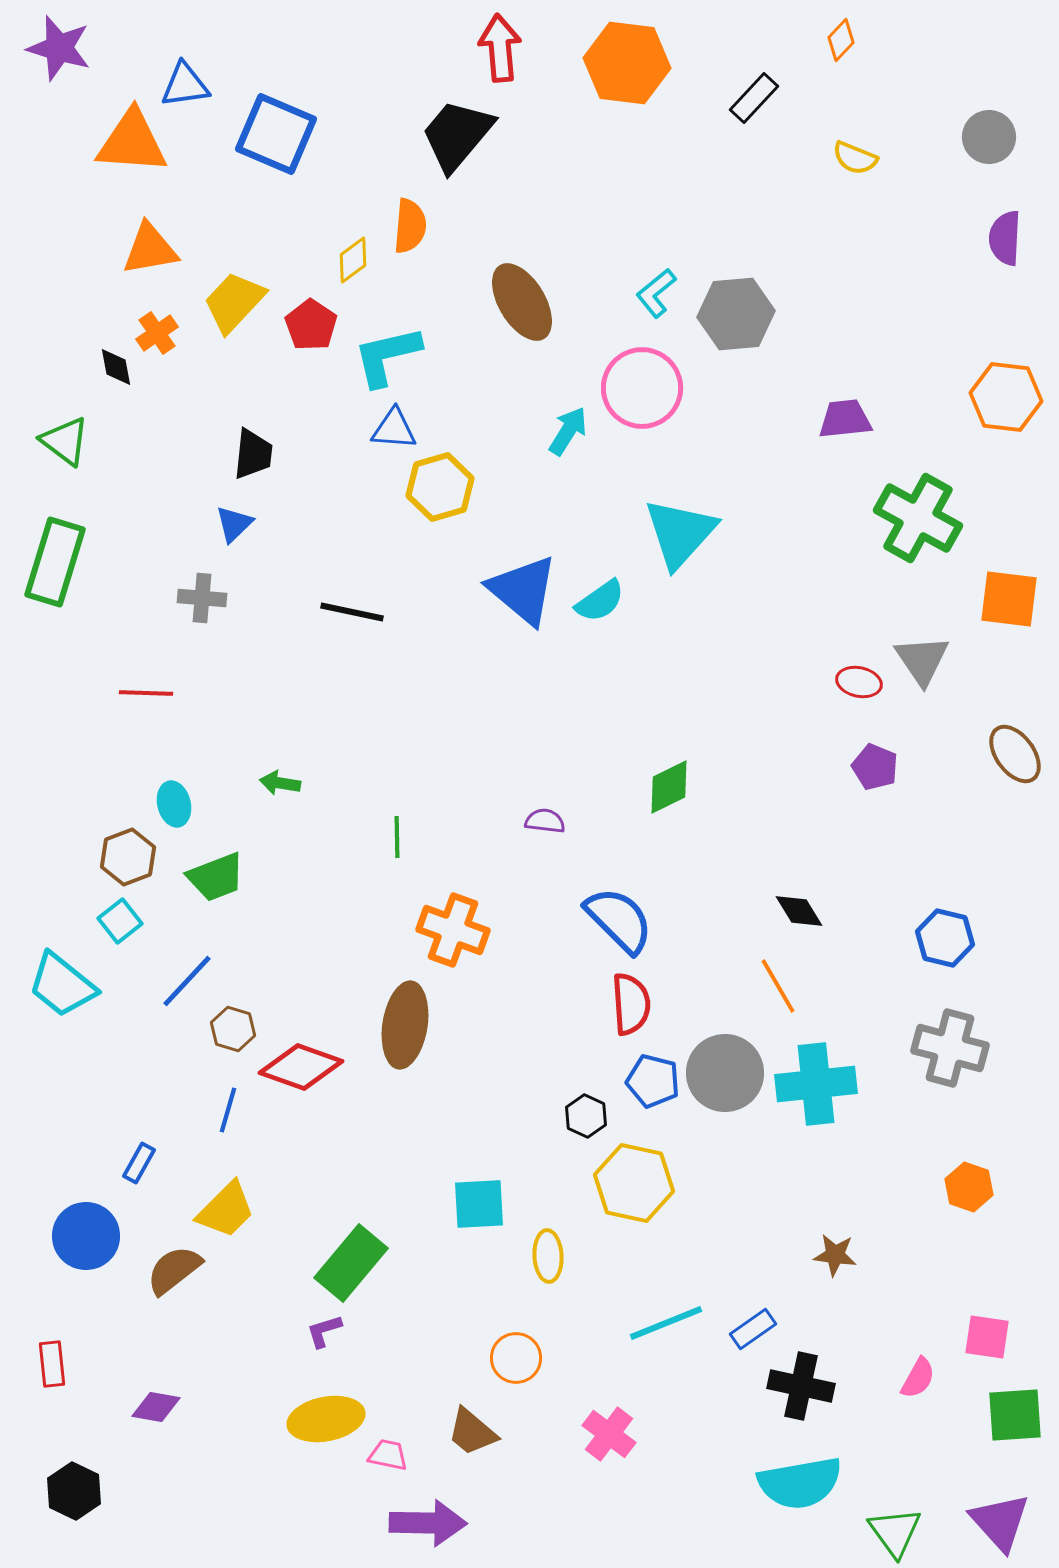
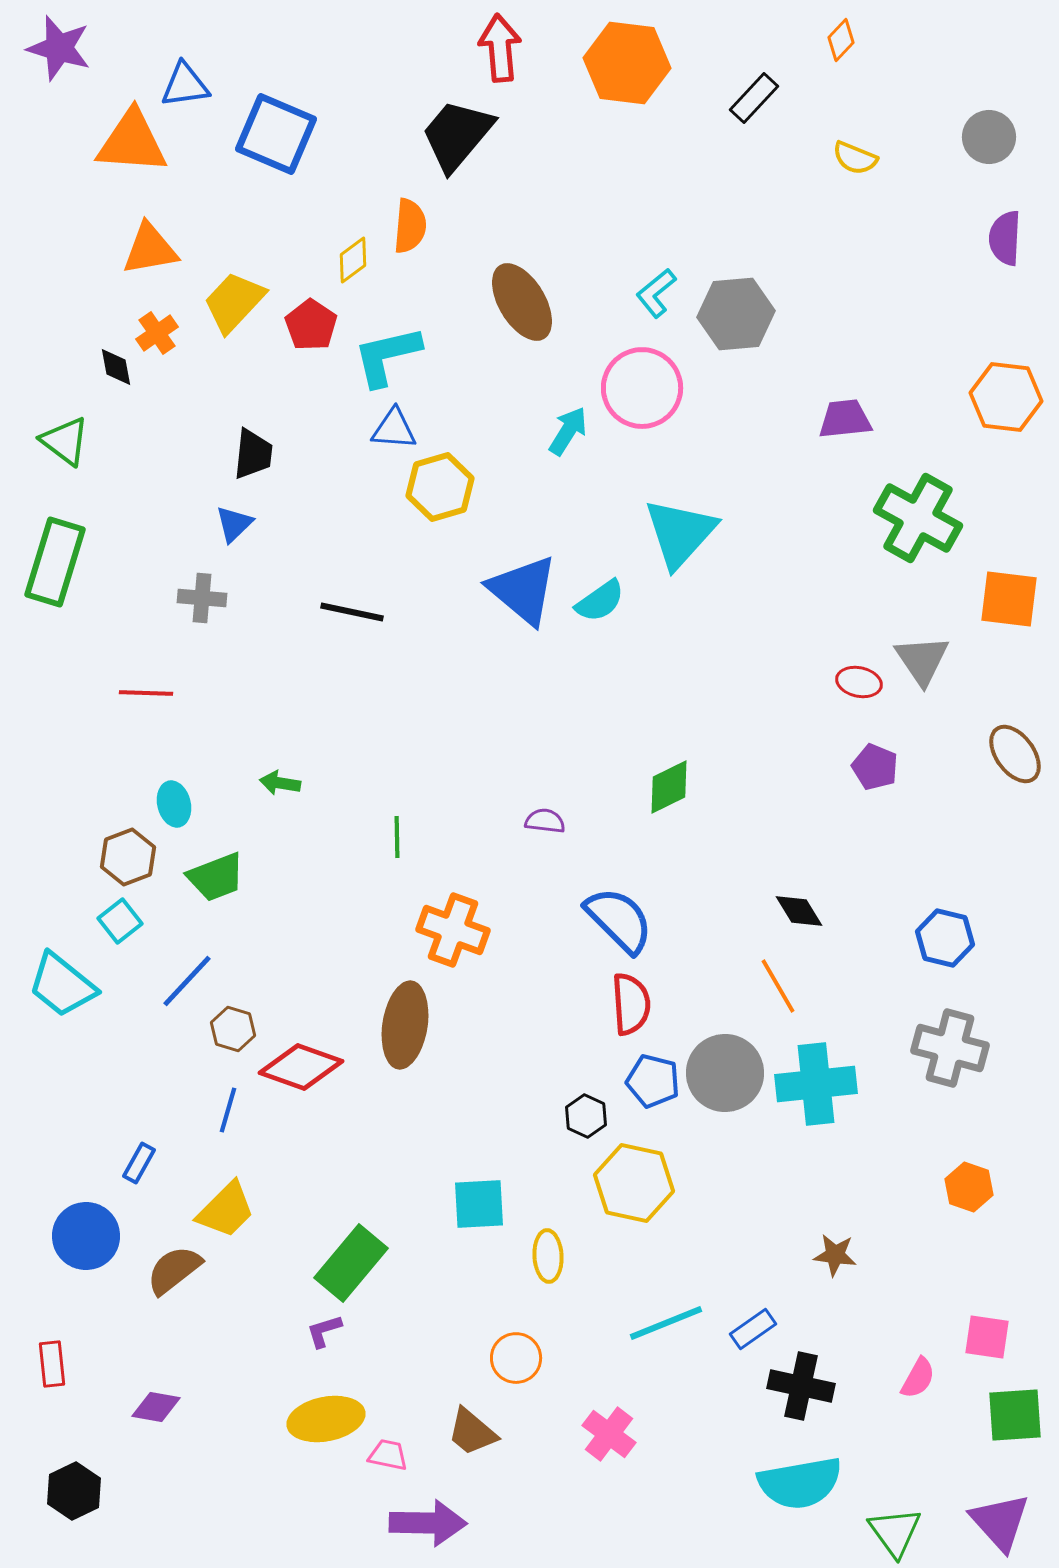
black hexagon at (74, 1491): rotated 8 degrees clockwise
